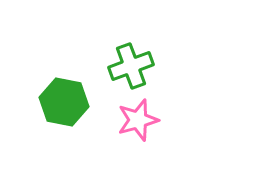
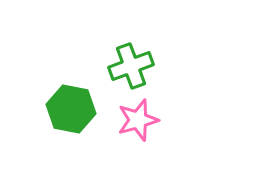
green hexagon: moved 7 px right, 7 px down
